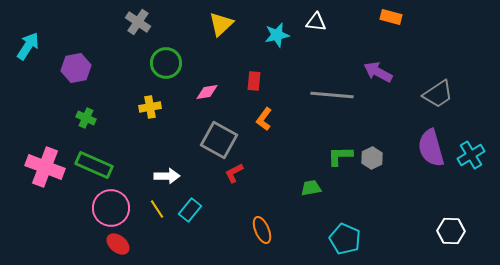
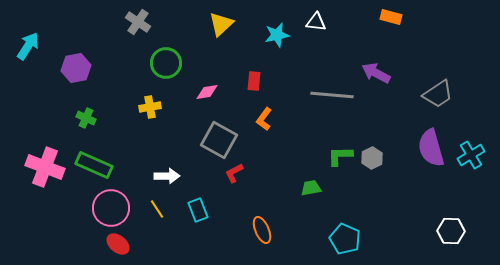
purple arrow: moved 2 px left, 1 px down
cyan rectangle: moved 8 px right; rotated 60 degrees counterclockwise
